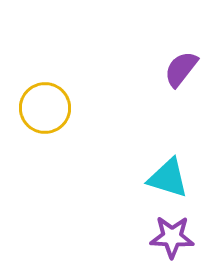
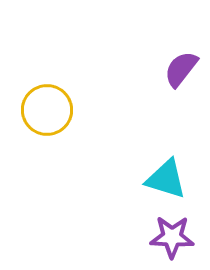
yellow circle: moved 2 px right, 2 px down
cyan triangle: moved 2 px left, 1 px down
